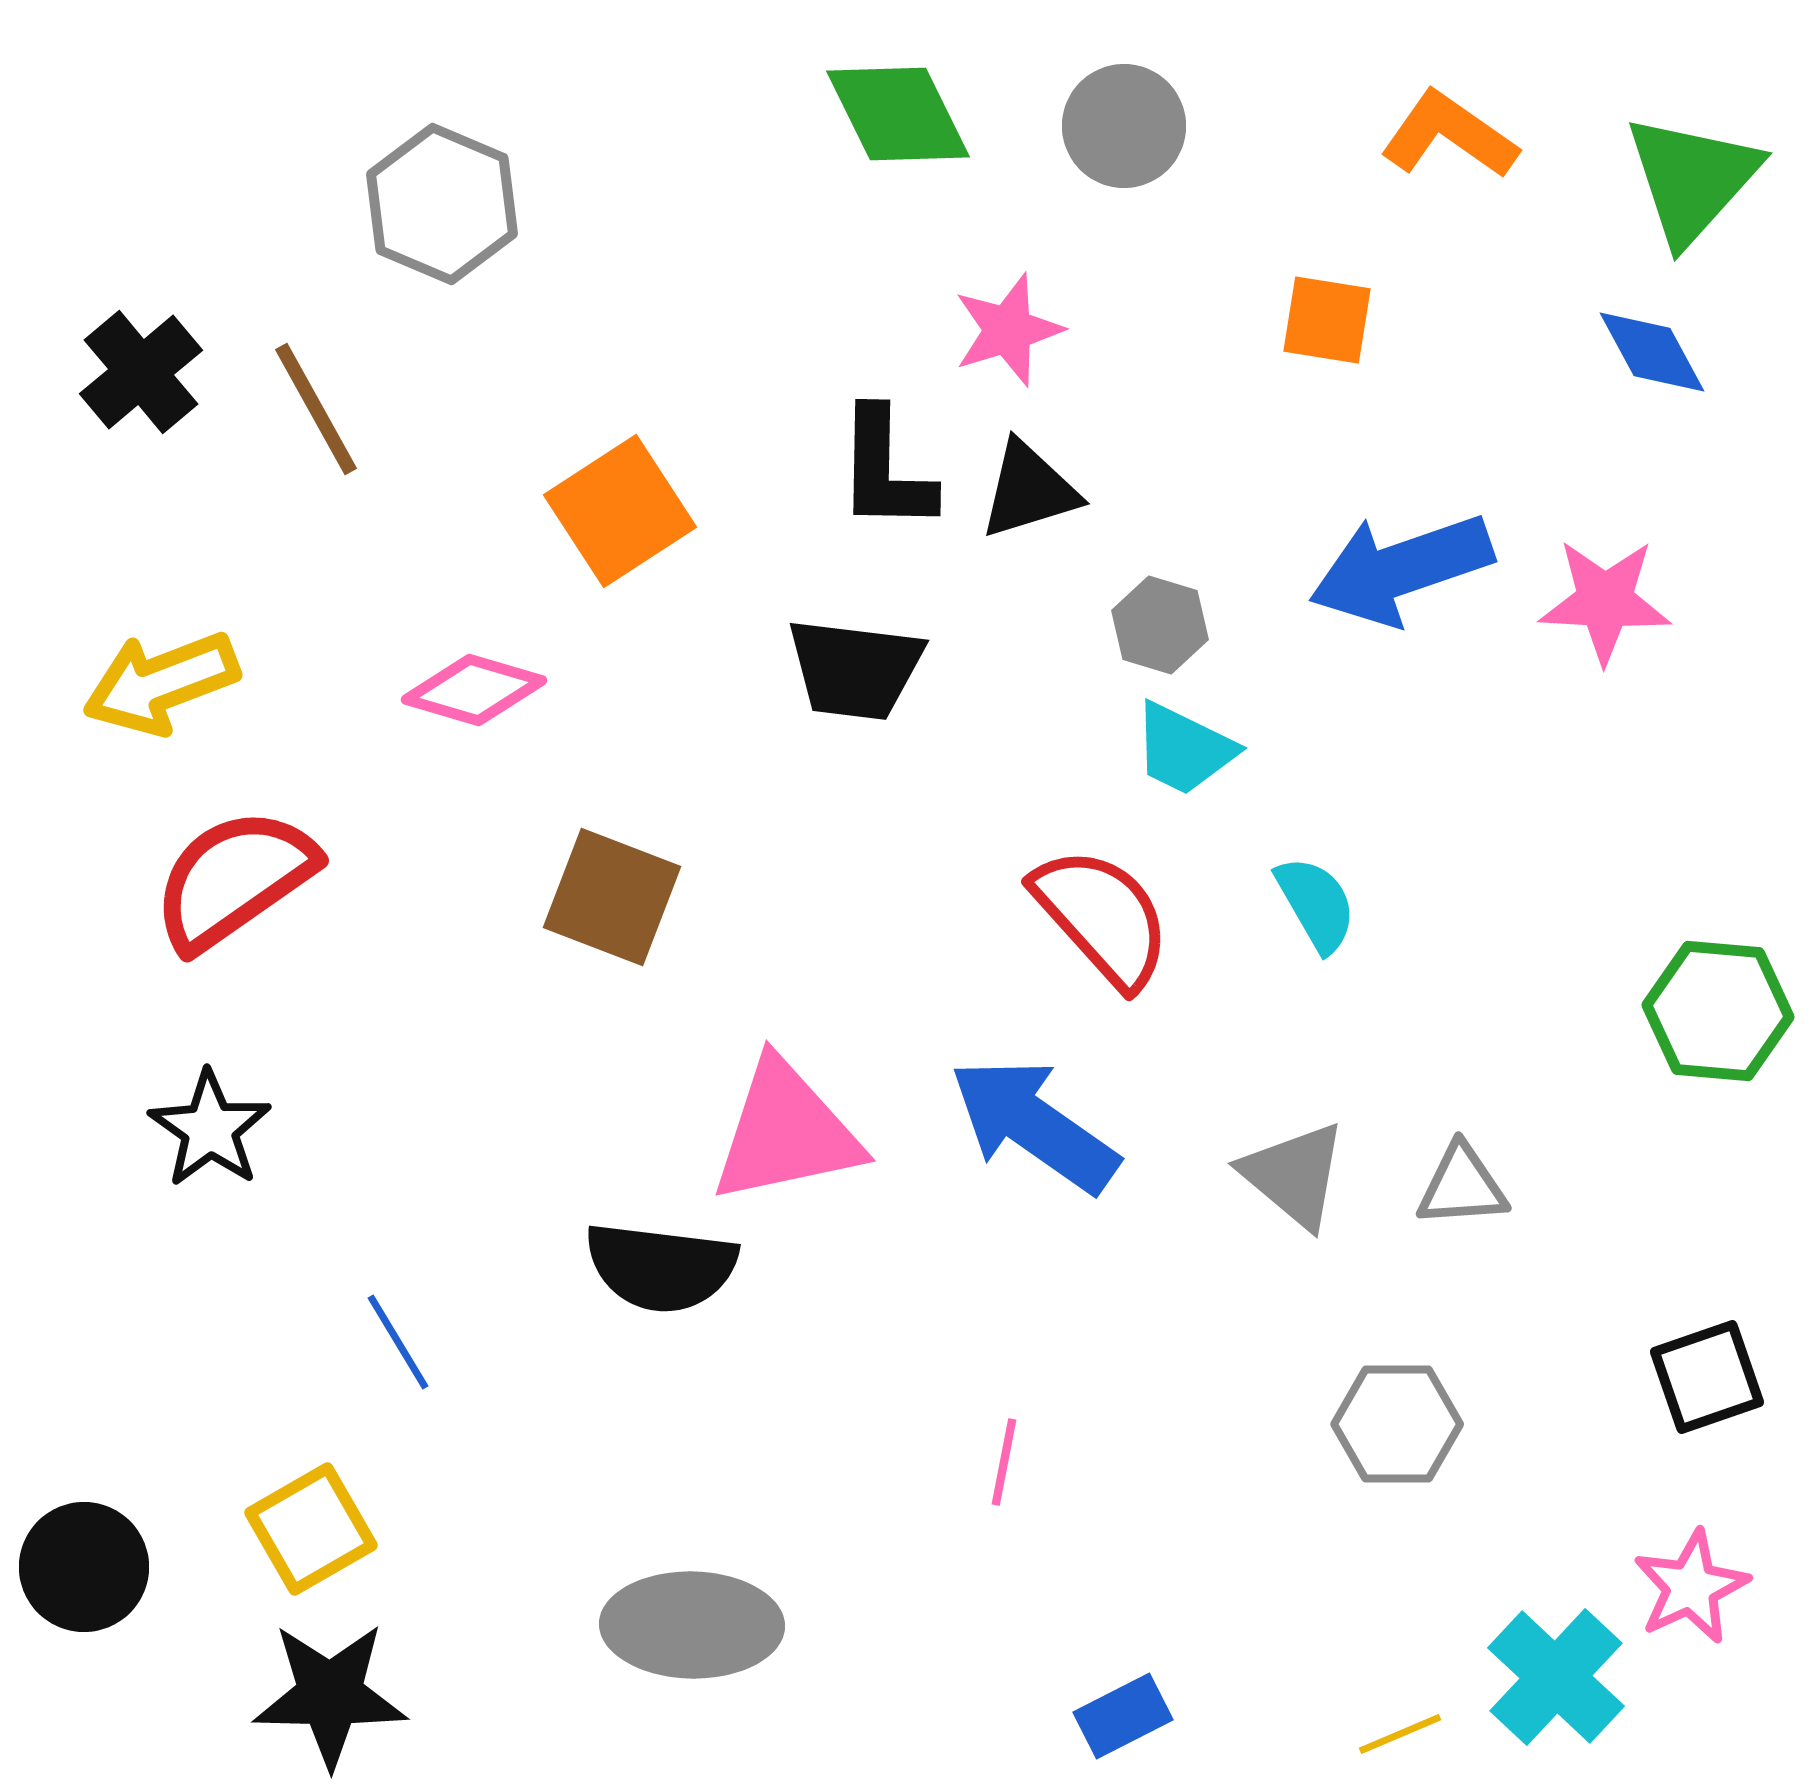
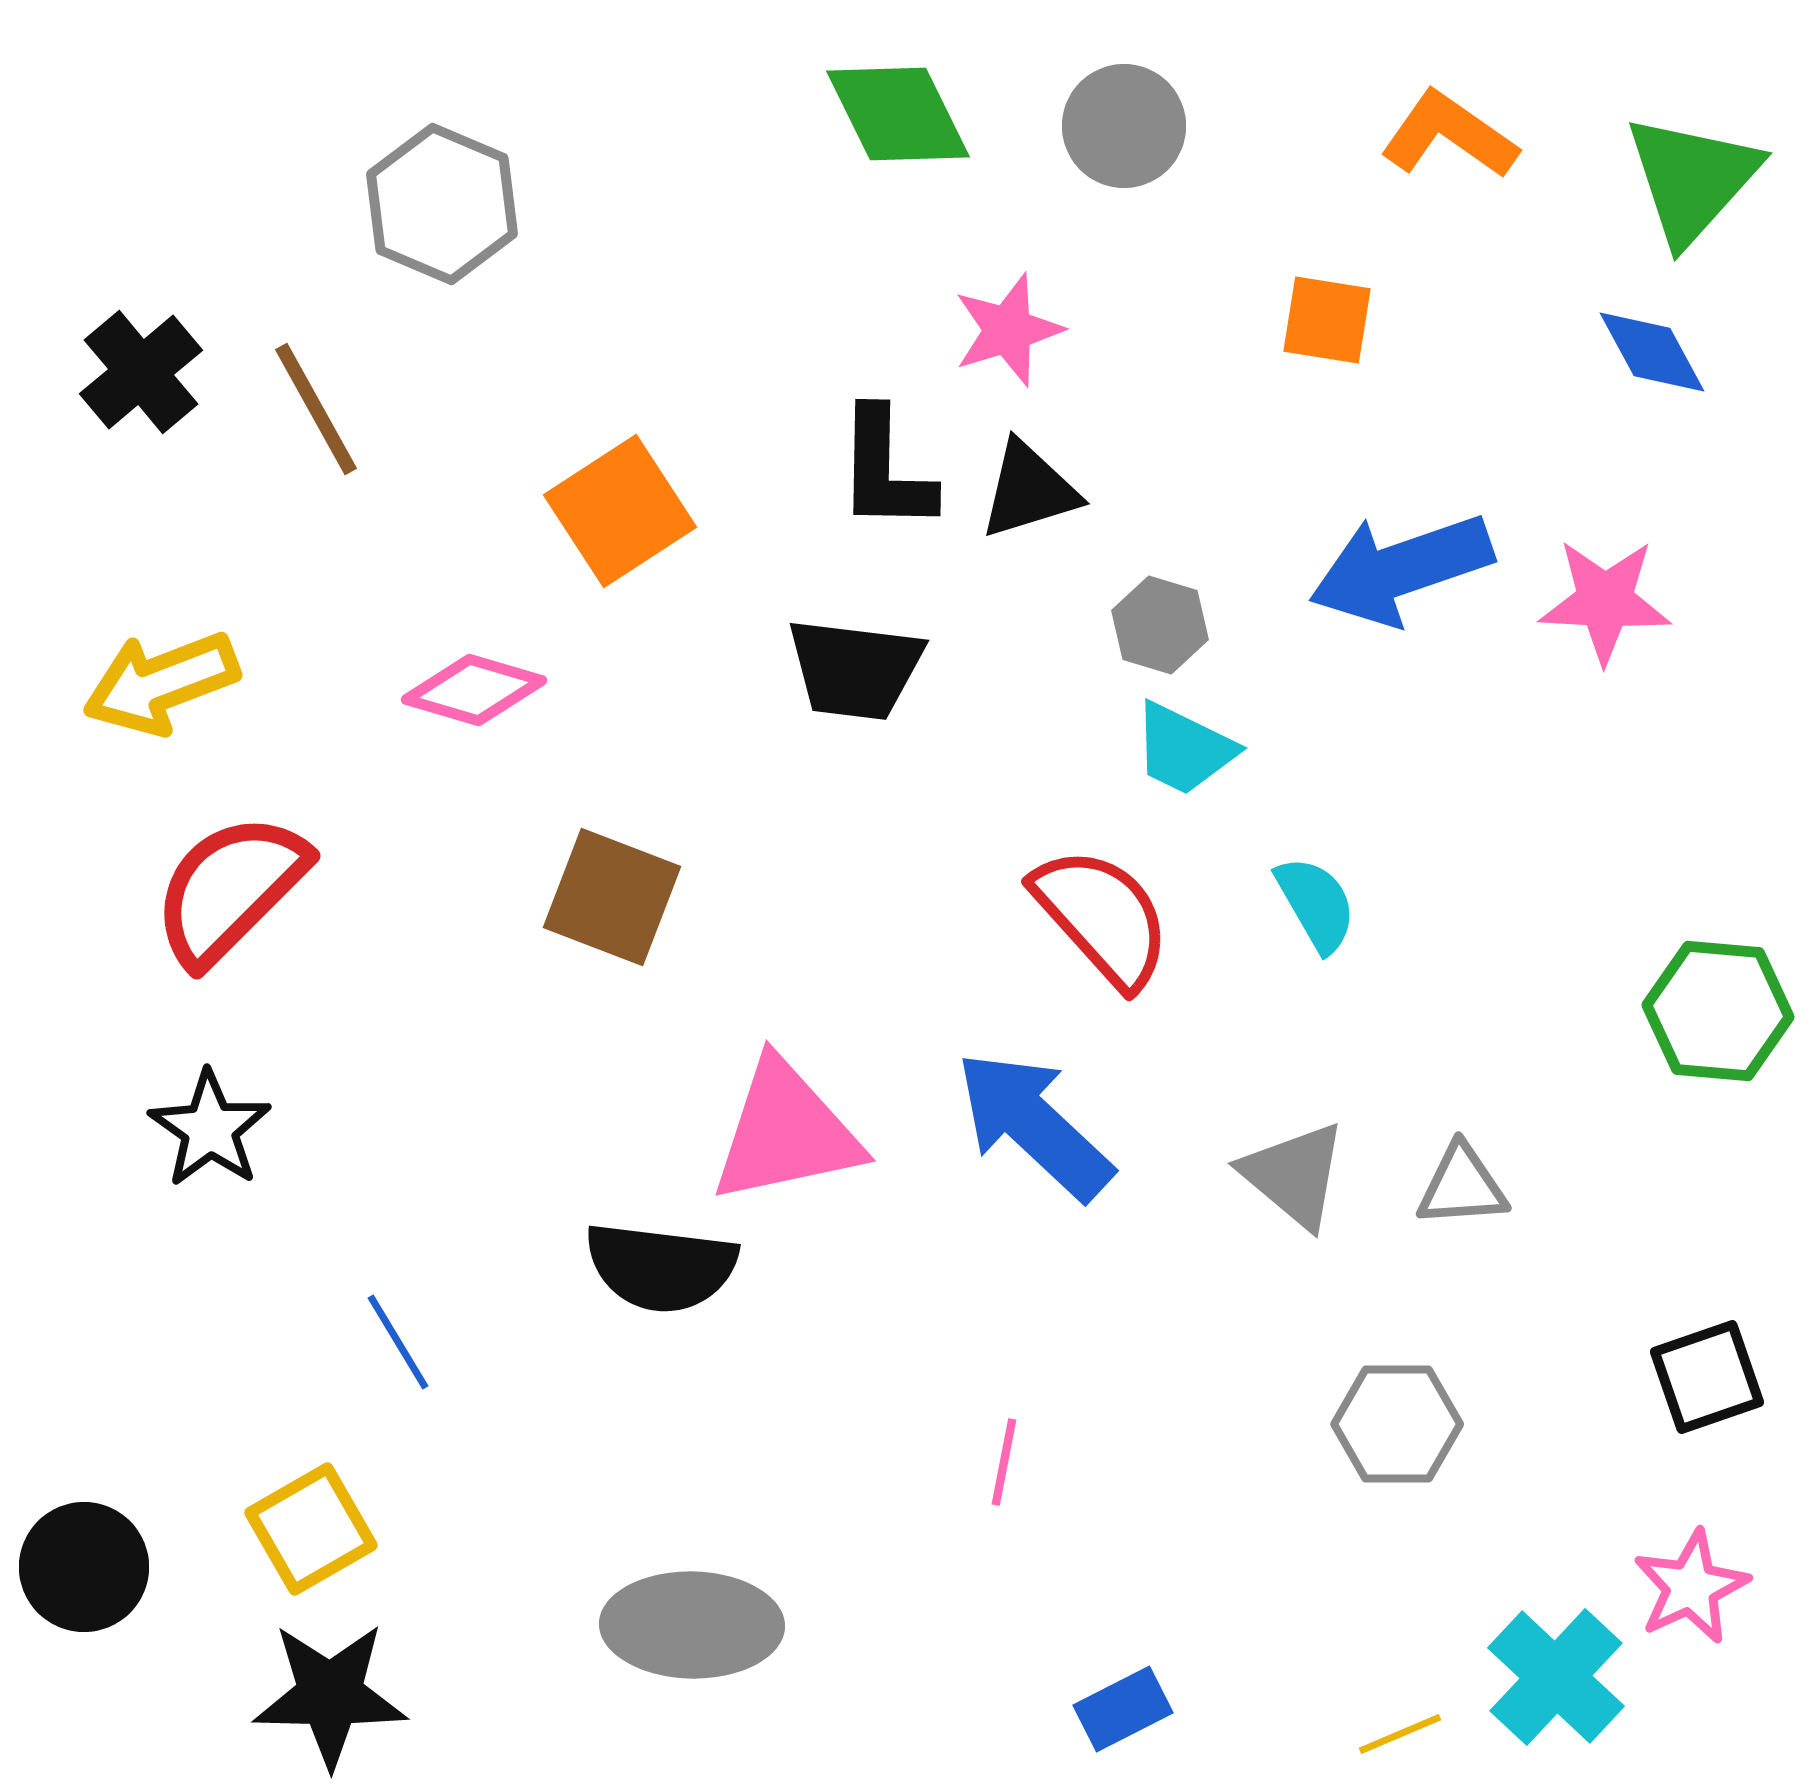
red semicircle at (234, 879): moved 4 px left, 10 px down; rotated 10 degrees counterclockwise
blue arrow at (1034, 1125): rotated 8 degrees clockwise
blue rectangle at (1123, 1716): moved 7 px up
